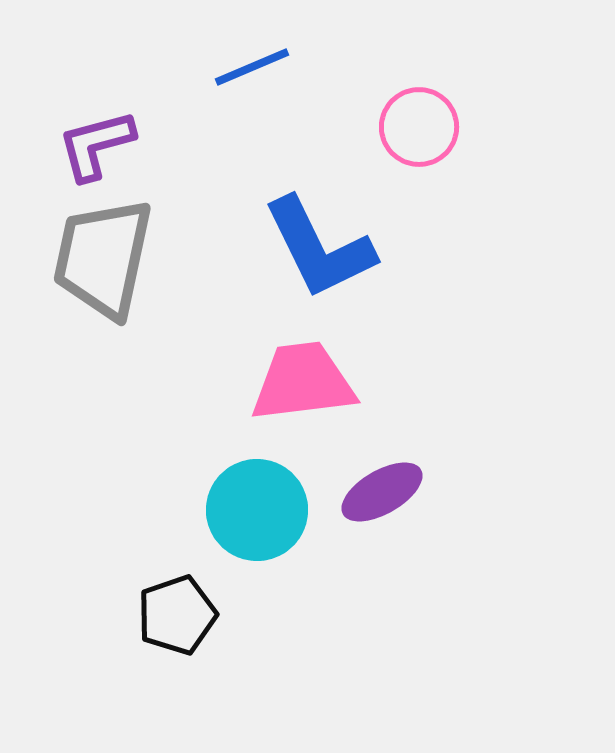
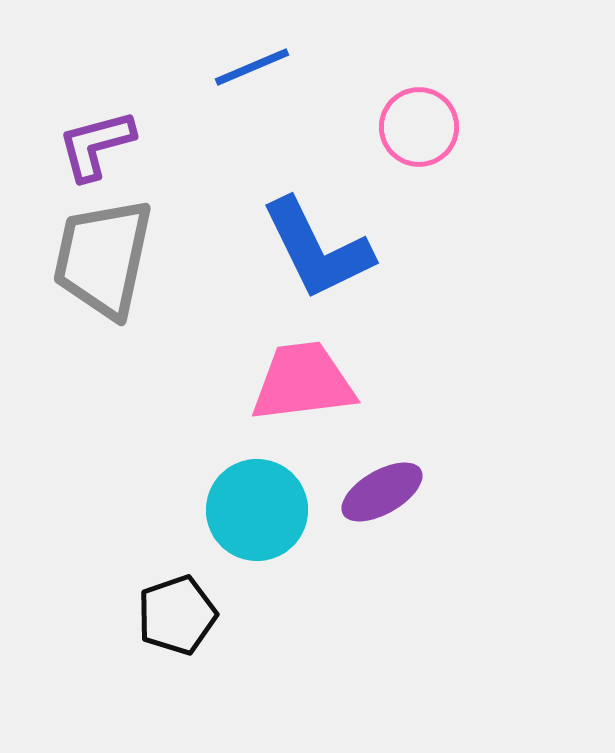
blue L-shape: moved 2 px left, 1 px down
